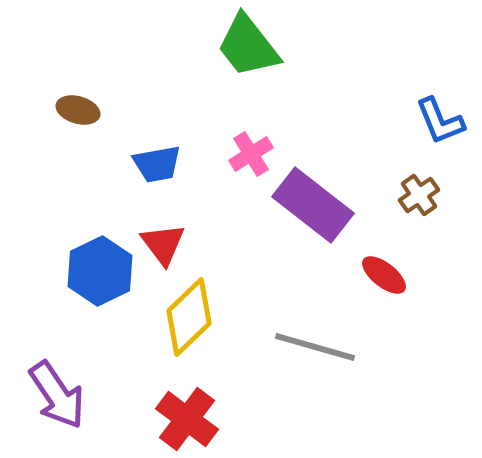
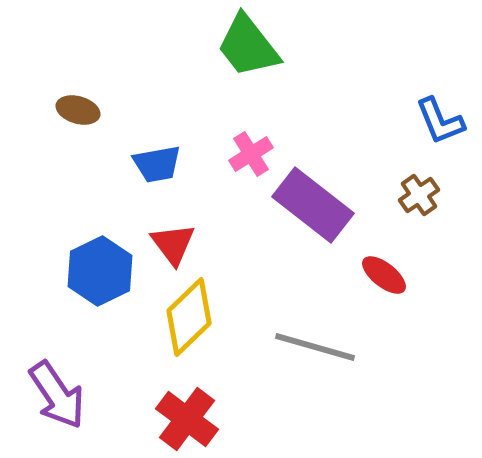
red triangle: moved 10 px right
